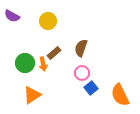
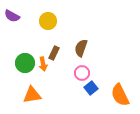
brown rectangle: rotated 24 degrees counterclockwise
orange triangle: rotated 24 degrees clockwise
